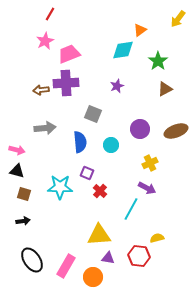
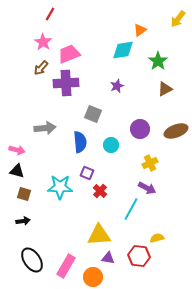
pink star: moved 2 px left, 1 px down; rotated 12 degrees counterclockwise
brown arrow: moved 22 px up; rotated 42 degrees counterclockwise
